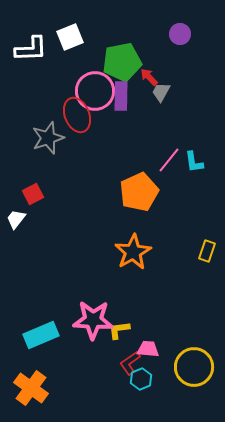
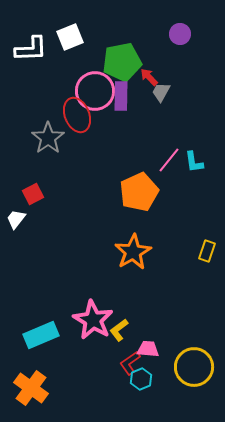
gray star: rotated 16 degrees counterclockwise
pink star: rotated 27 degrees clockwise
yellow L-shape: rotated 30 degrees counterclockwise
